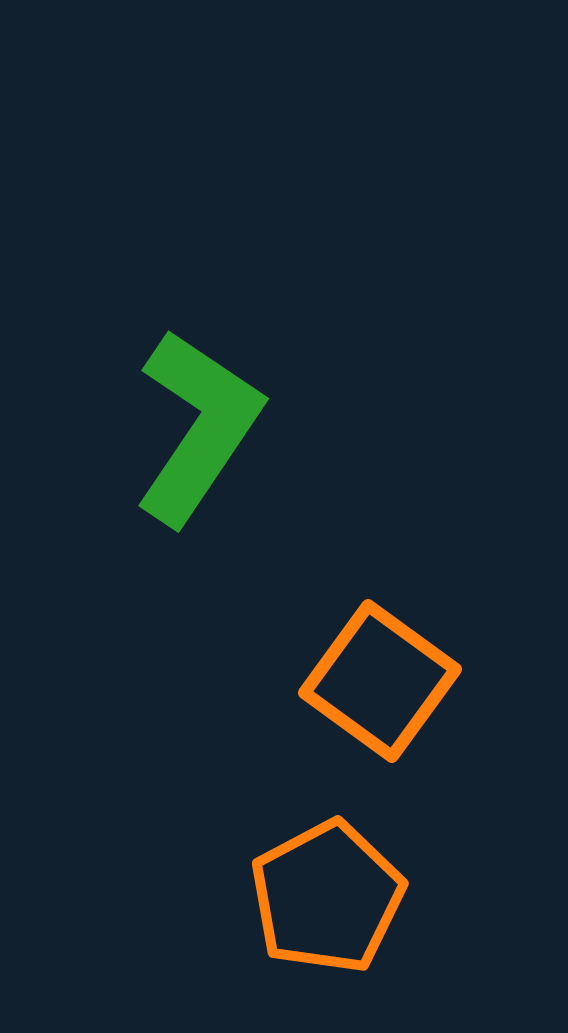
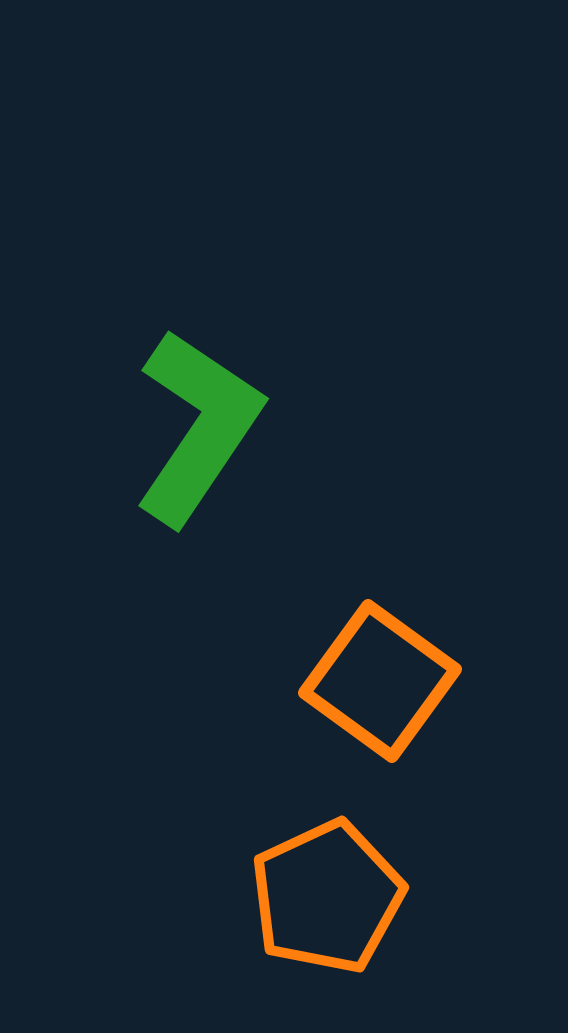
orange pentagon: rotated 3 degrees clockwise
